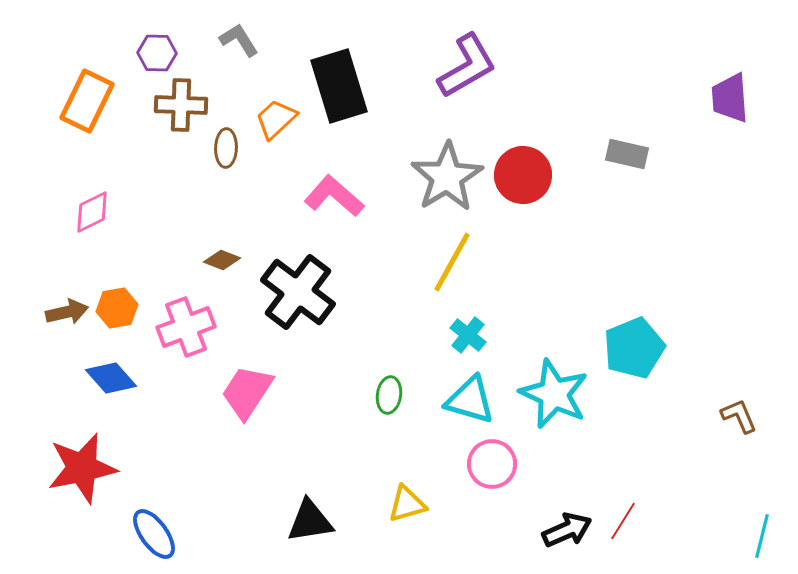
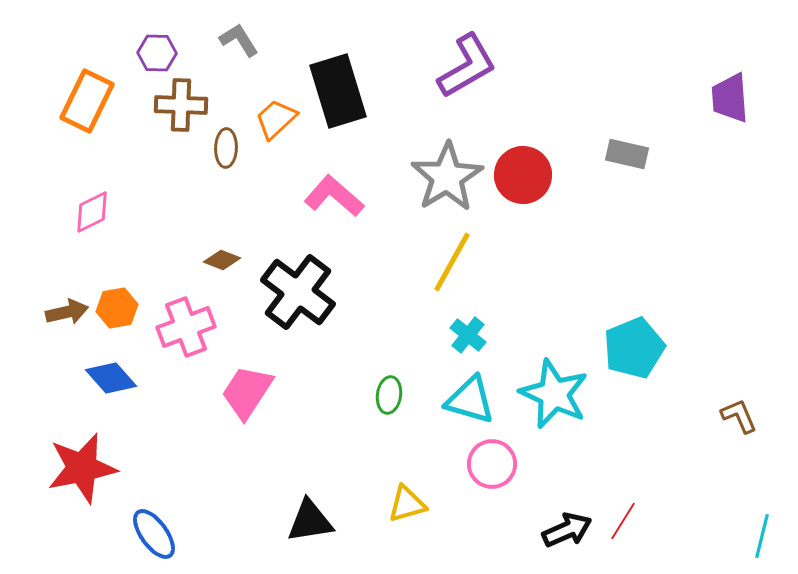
black rectangle: moved 1 px left, 5 px down
